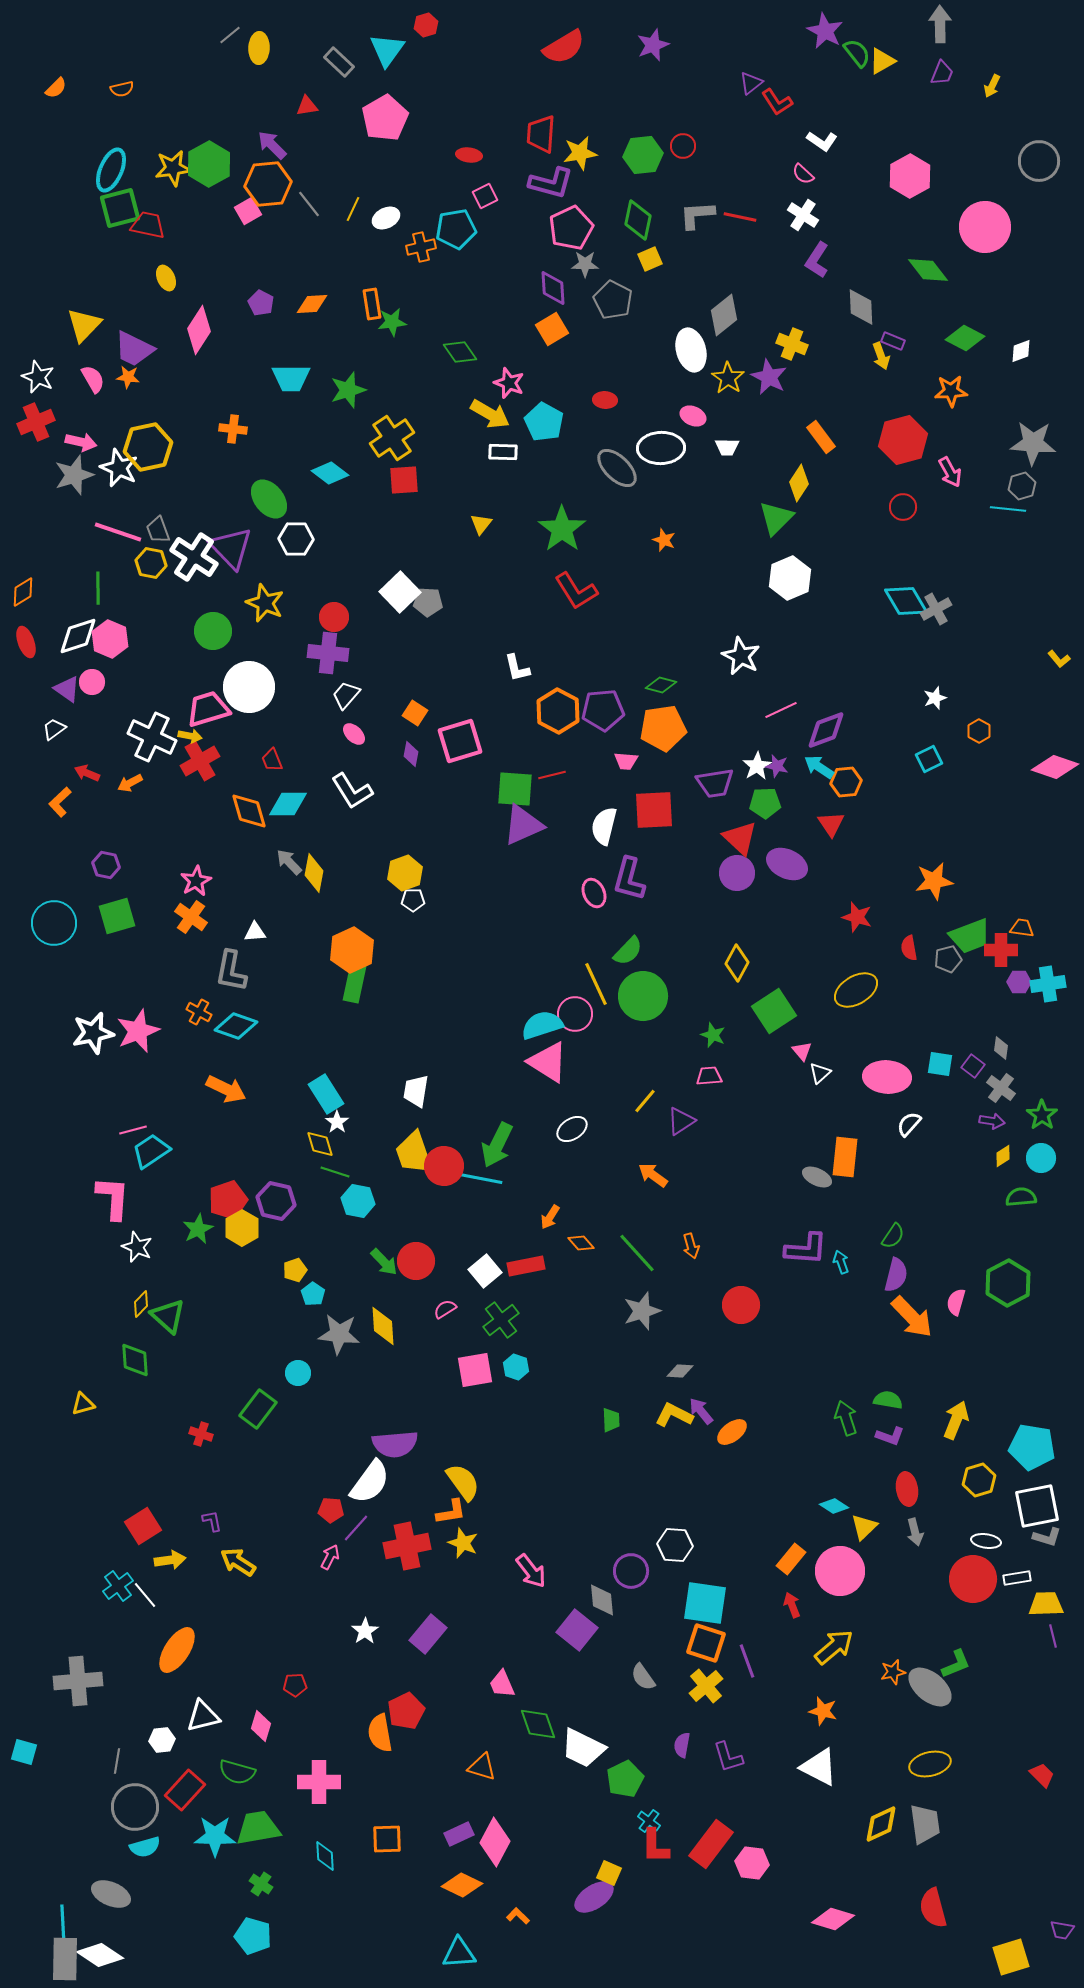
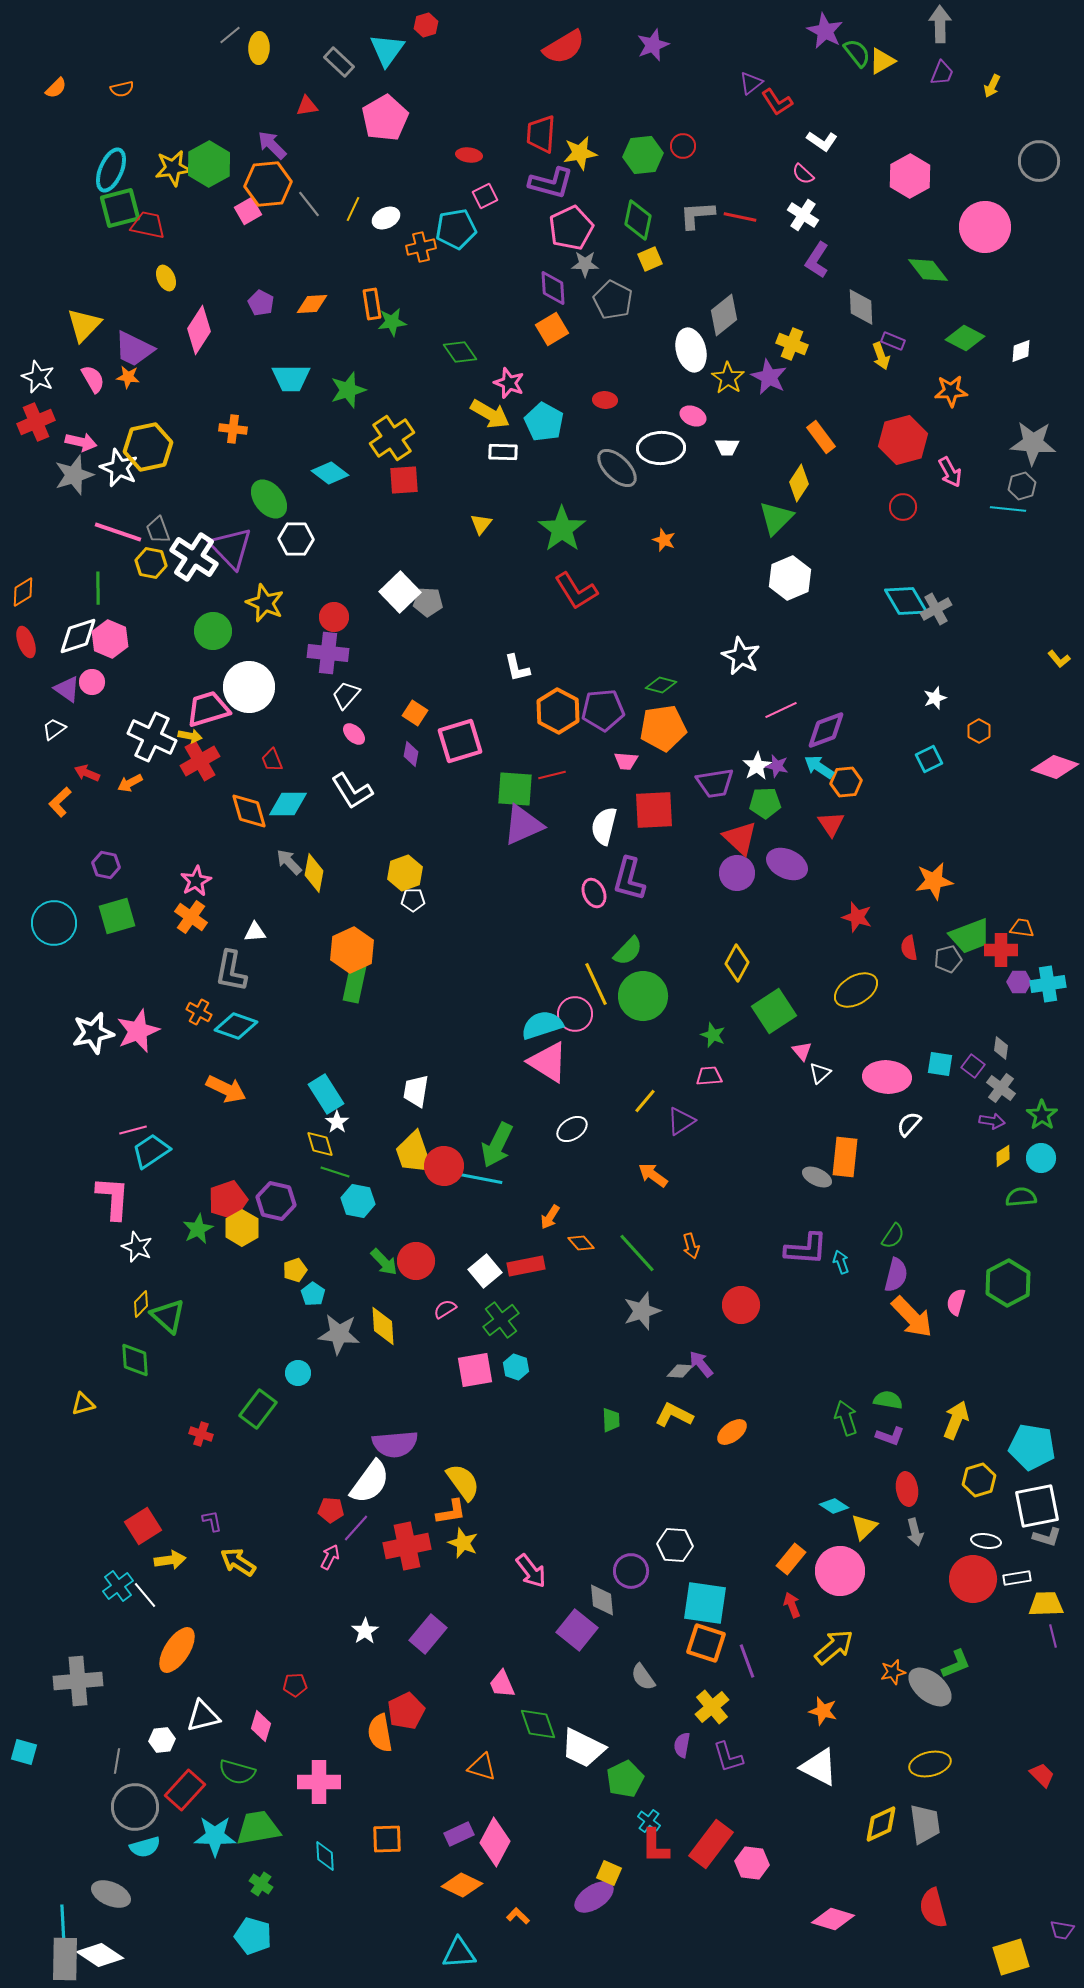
purple arrow at (701, 1411): moved 47 px up
yellow cross at (706, 1686): moved 6 px right, 21 px down
